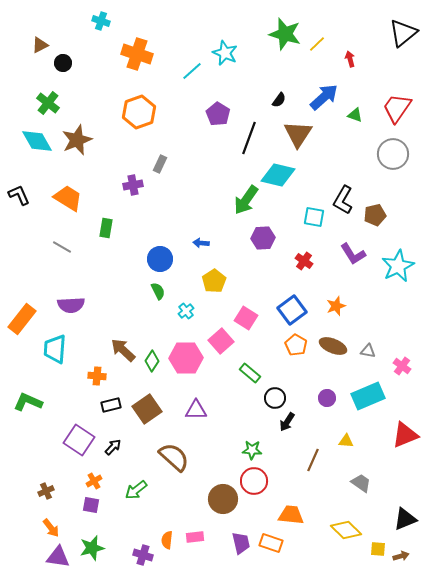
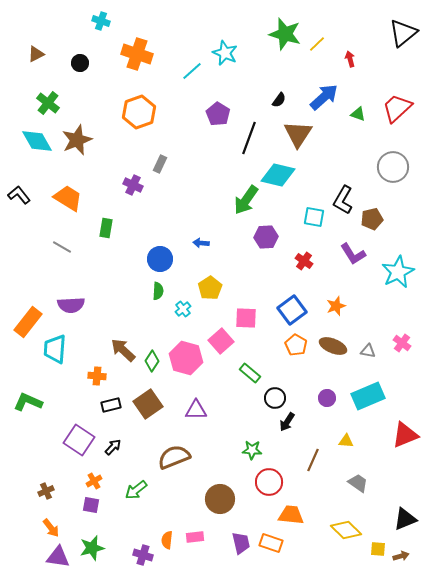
brown triangle at (40, 45): moved 4 px left, 9 px down
black circle at (63, 63): moved 17 px right
red trapezoid at (397, 108): rotated 12 degrees clockwise
green triangle at (355, 115): moved 3 px right, 1 px up
gray circle at (393, 154): moved 13 px down
purple cross at (133, 185): rotated 36 degrees clockwise
black L-shape at (19, 195): rotated 15 degrees counterclockwise
brown pentagon at (375, 215): moved 3 px left, 4 px down
purple hexagon at (263, 238): moved 3 px right, 1 px up
cyan star at (398, 266): moved 6 px down
yellow pentagon at (214, 281): moved 4 px left, 7 px down
green semicircle at (158, 291): rotated 30 degrees clockwise
cyan cross at (186, 311): moved 3 px left, 2 px up
pink square at (246, 318): rotated 30 degrees counterclockwise
orange rectangle at (22, 319): moved 6 px right, 3 px down
pink hexagon at (186, 358): rotated 16 degrees clockwise
pink cross at (402, 366): moved 23 px up
brown square at (147, 409): moved 1 px right, 5 px up
brown semicircle at (174, 457): rotated 64 degrees counterclockwise
red circle at (254, 481): moved 15 px right, 1 px down
gray trapezoid at (361, 483): moved 3 px left
brown circle at (223, 499): moved 3 px left
